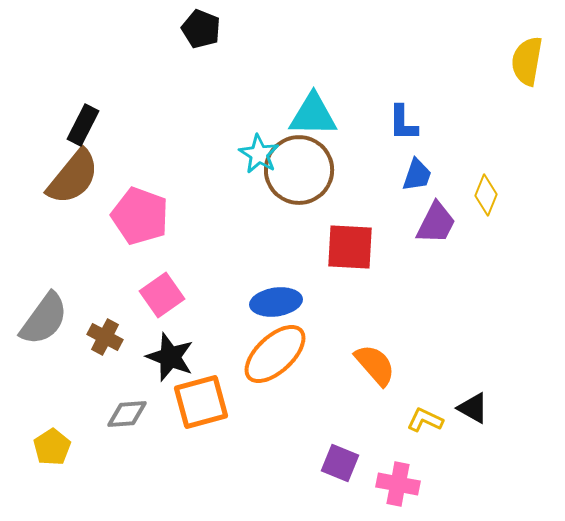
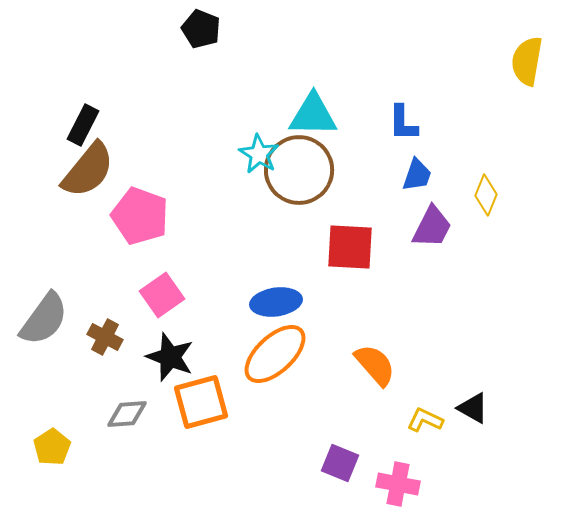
brown semicircle: moved 15 px right, 7 px up
purple trapezoid: moved 4 px left, 4 px down
